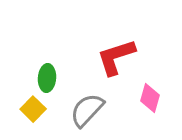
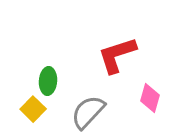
red L-shape: moved 1 px right, 2 px up
green ellipse: moved 1 px right, 3 px down
gray semicircle: moved 1 px right, 2 px down
